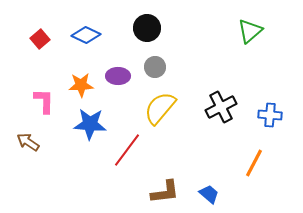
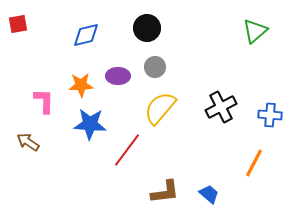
green triangle: moved 5 px right
blue diamond: rotated 40 degrees counterclockwise
red square: moved 22 px left, 15 px up; rotated 30 degrees clockwise
